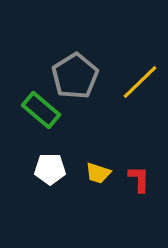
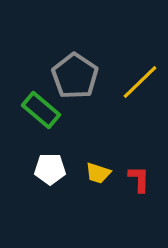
gray pentagon: rotated 6 degrees counterclockwise
